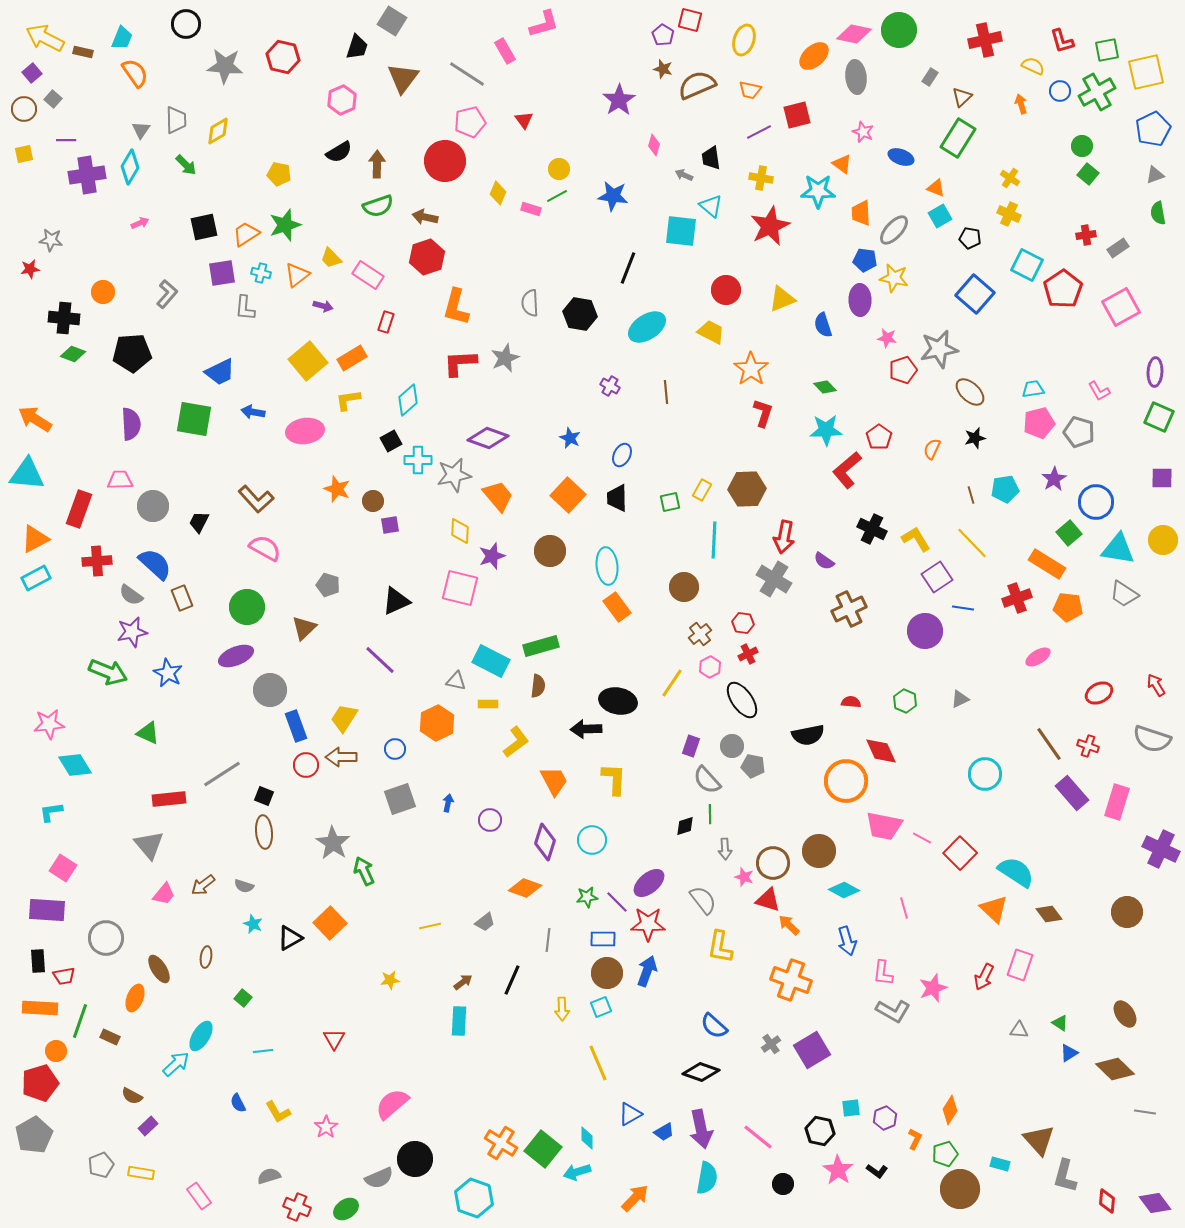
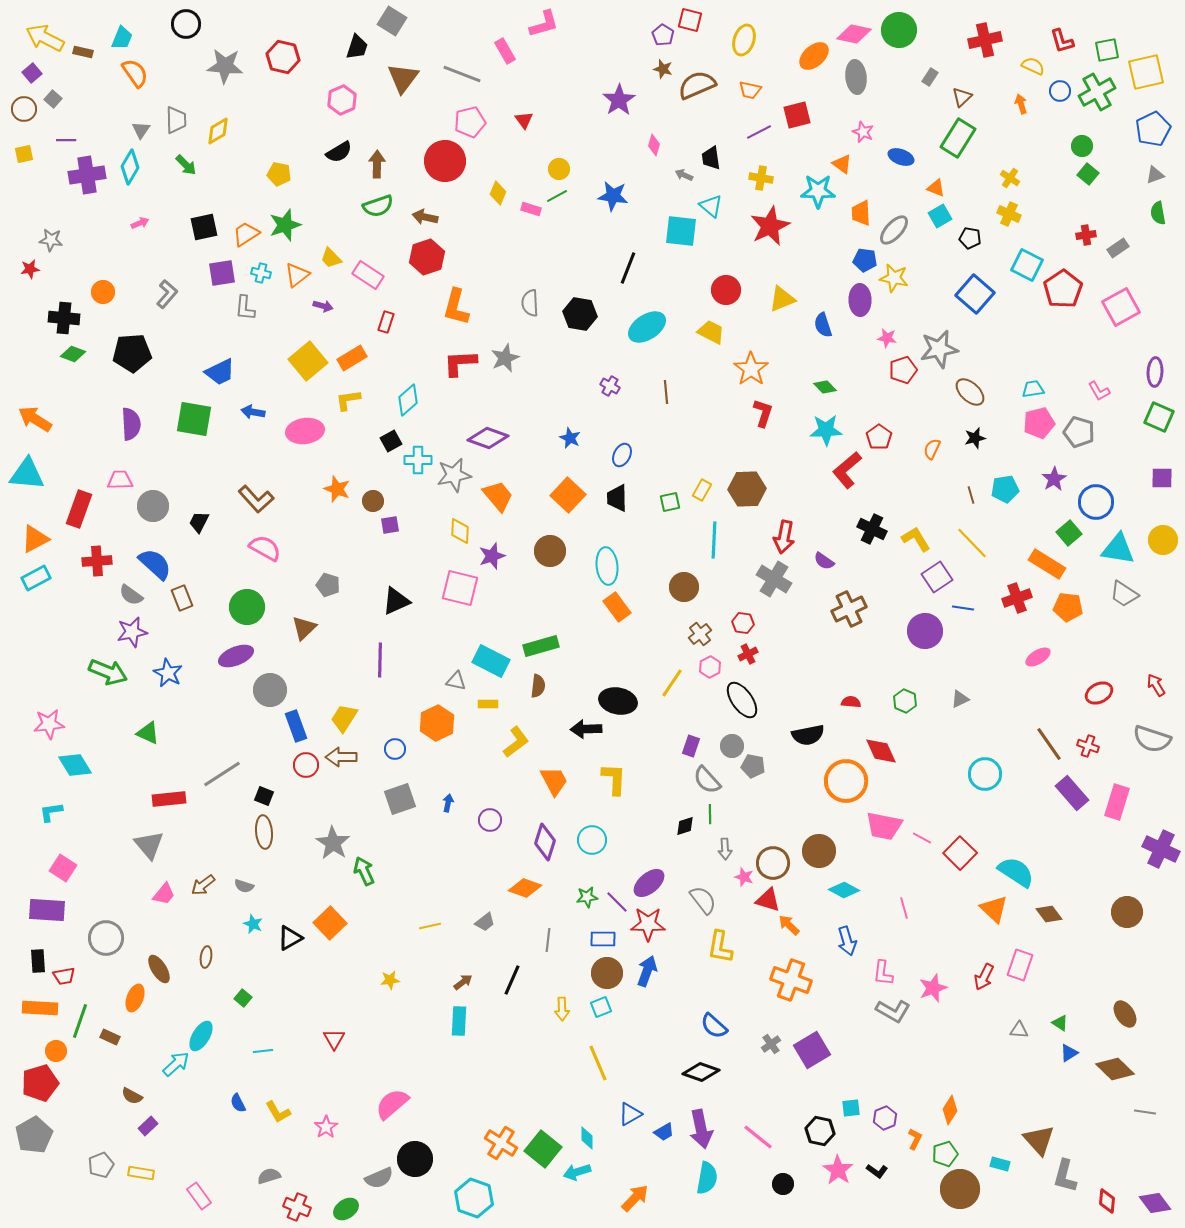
gray line at (467, 74): moved 5 px left; rotated 12 degrees counterclockwise
purple line at (380, 660): rotated 48 degrees clockwise
